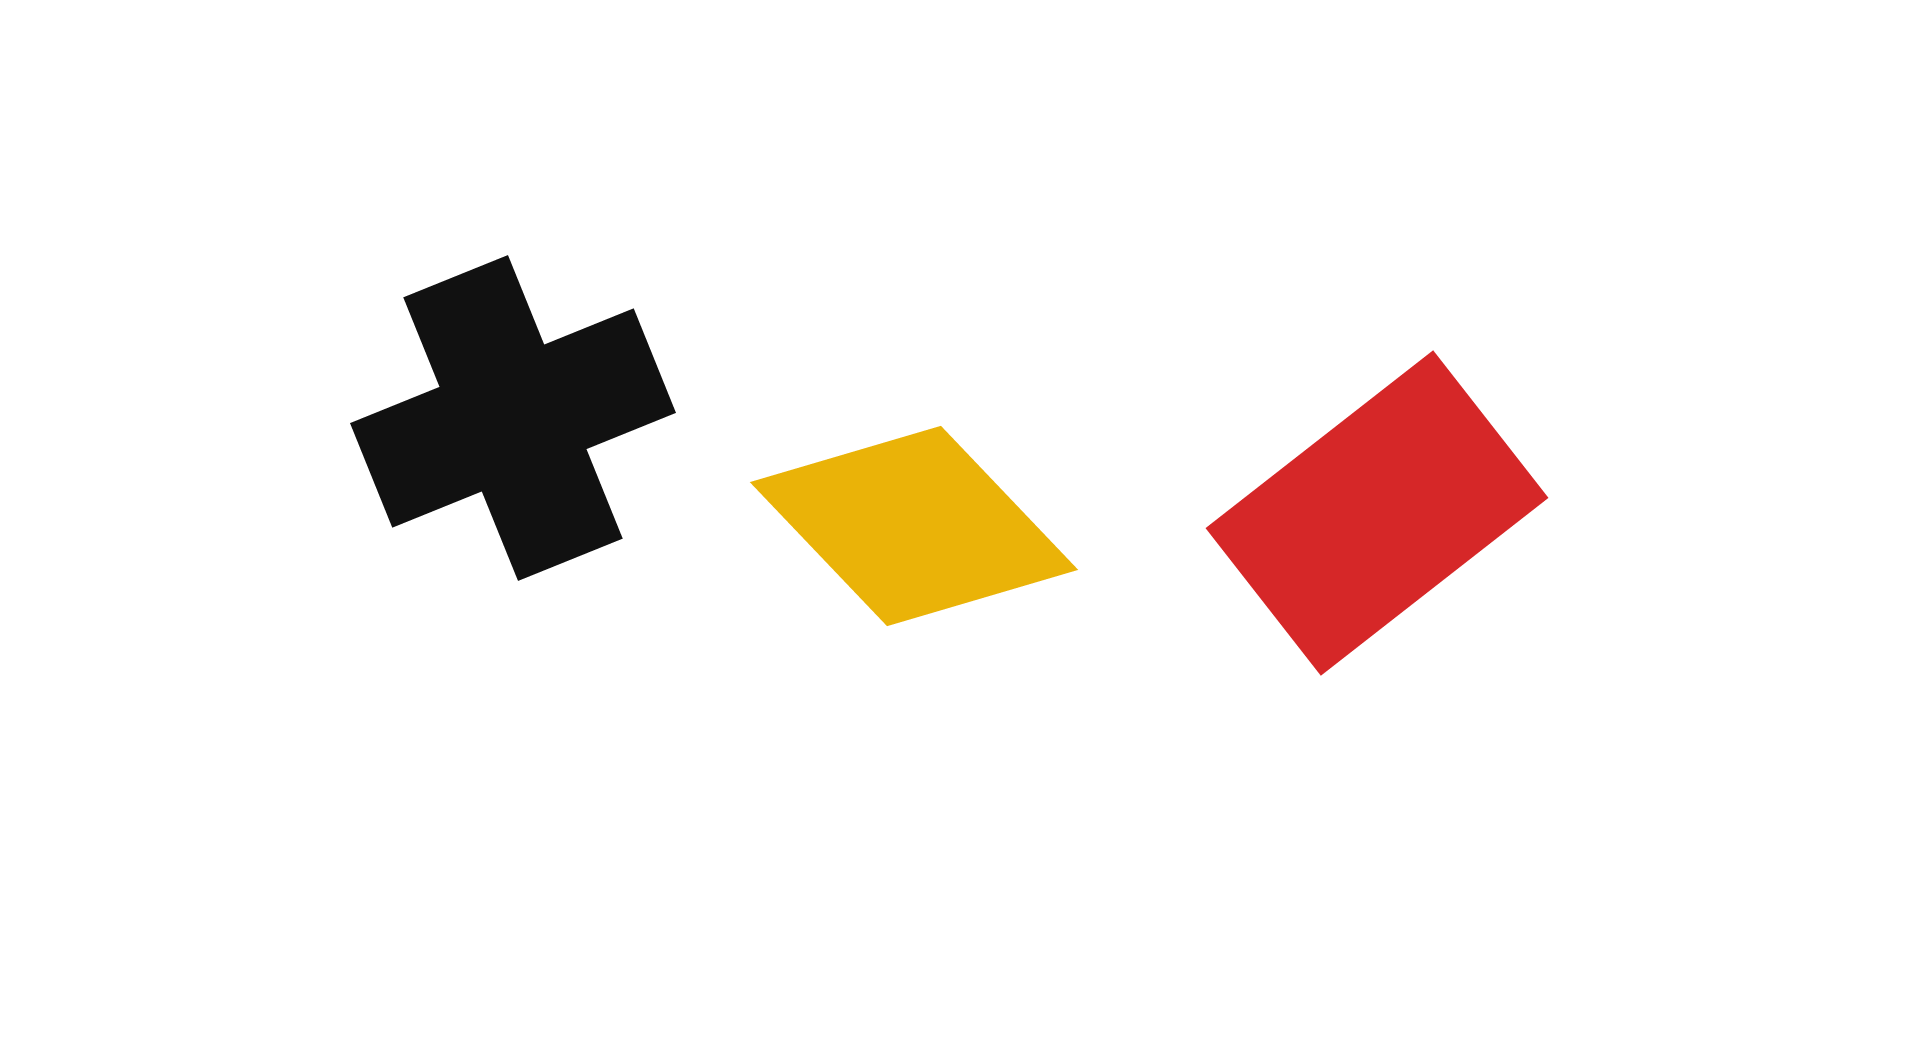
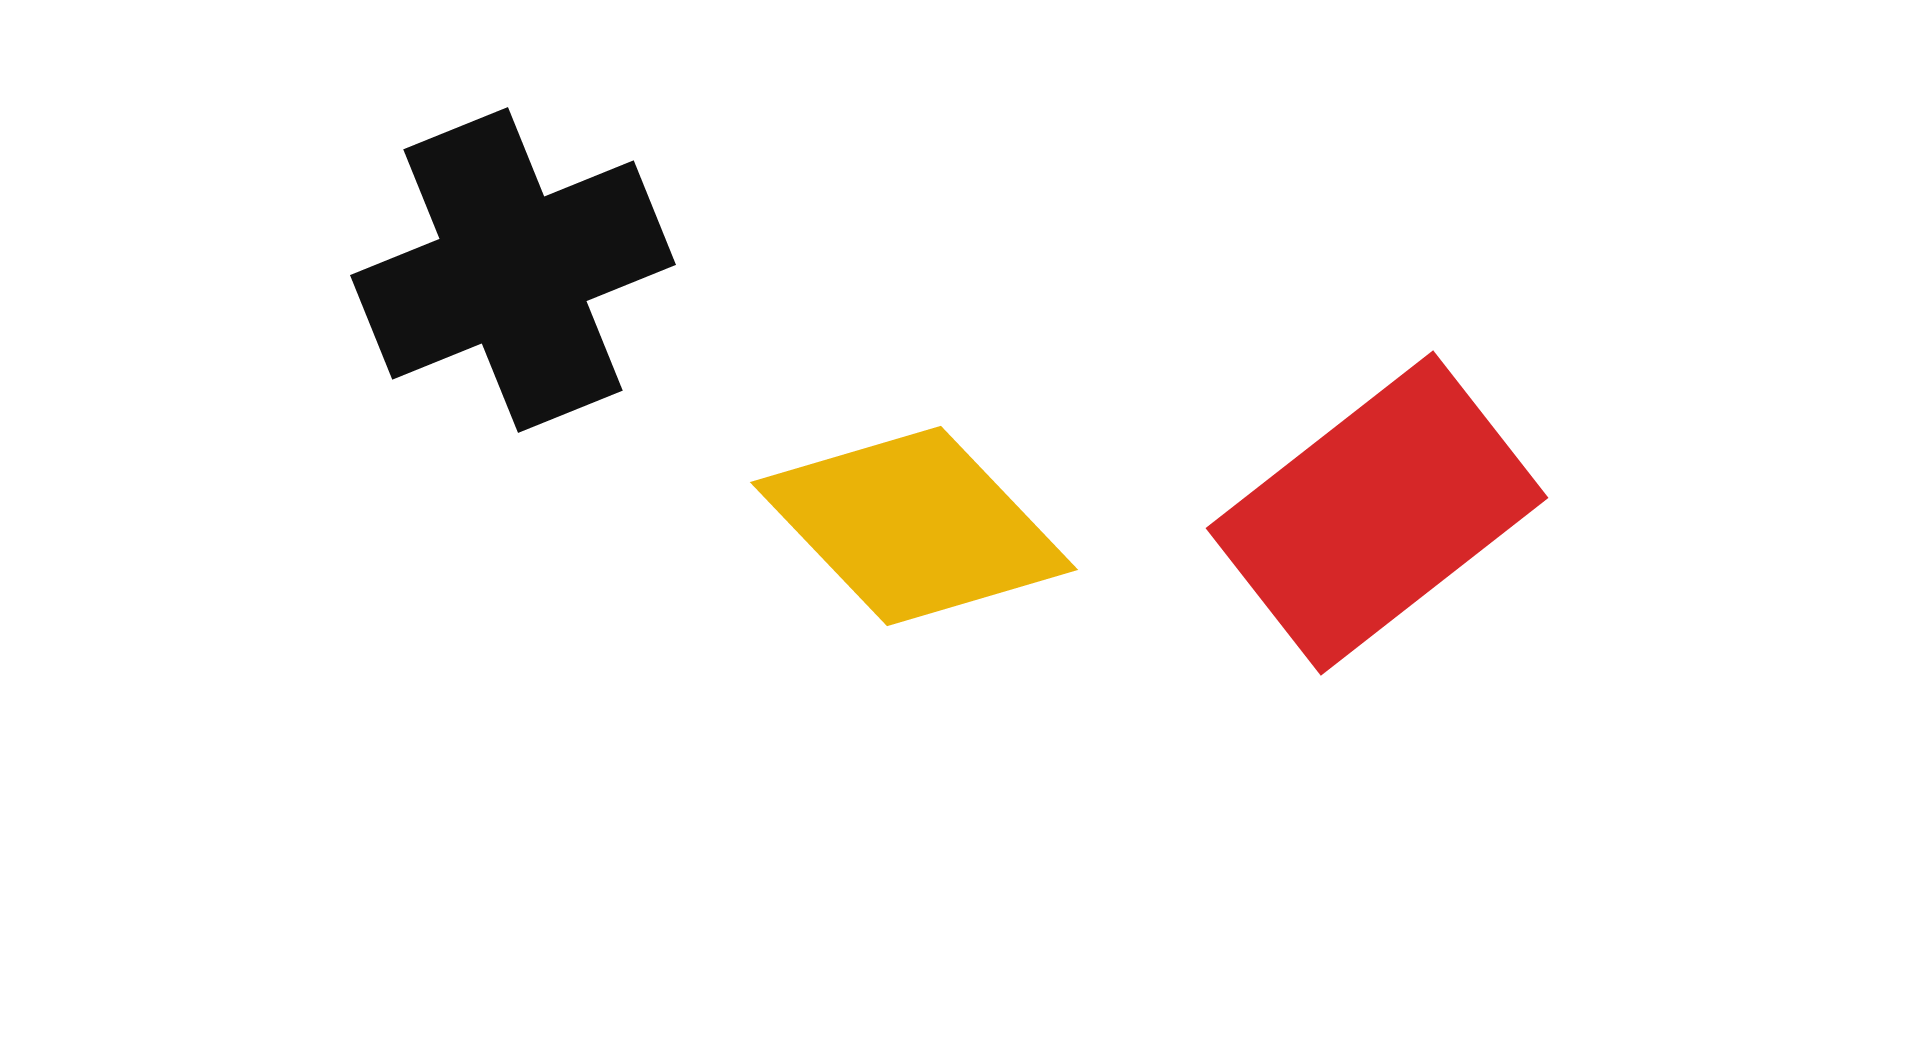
black cross: moved 148 px up
